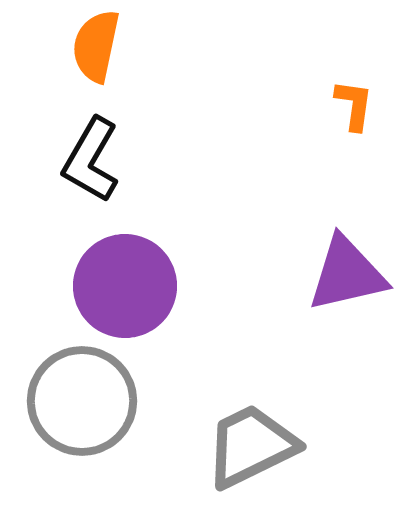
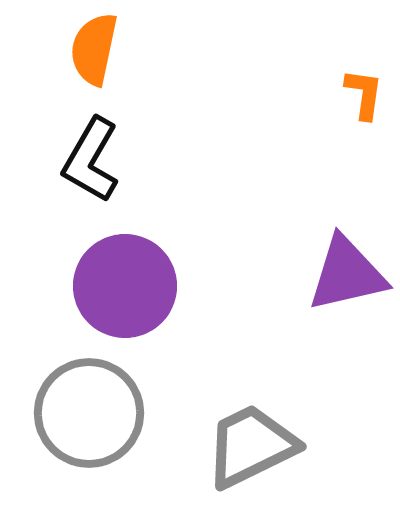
orange semicircle: moved 2 px left, 3 px down
orange L-shape: moved 10 px right, 11 px up
gray circle: moved 7 px right, 12 px down
